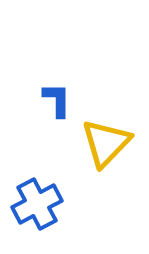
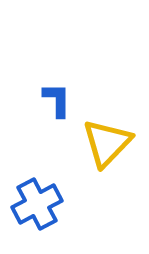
yellow triangle: moved 1 px right
